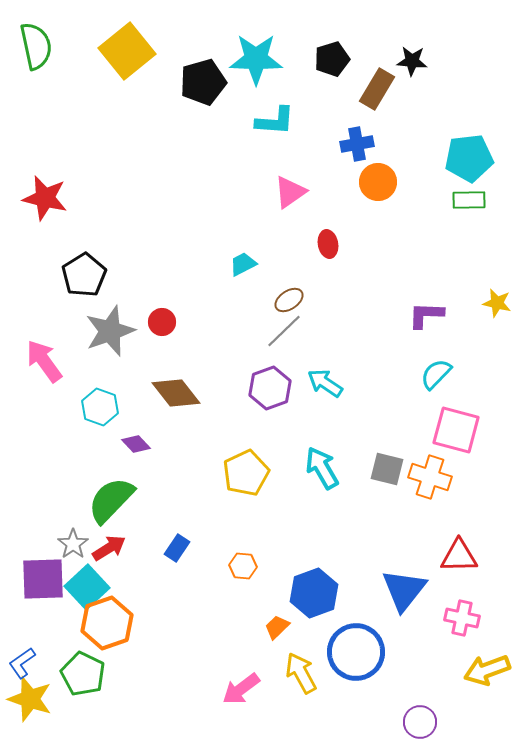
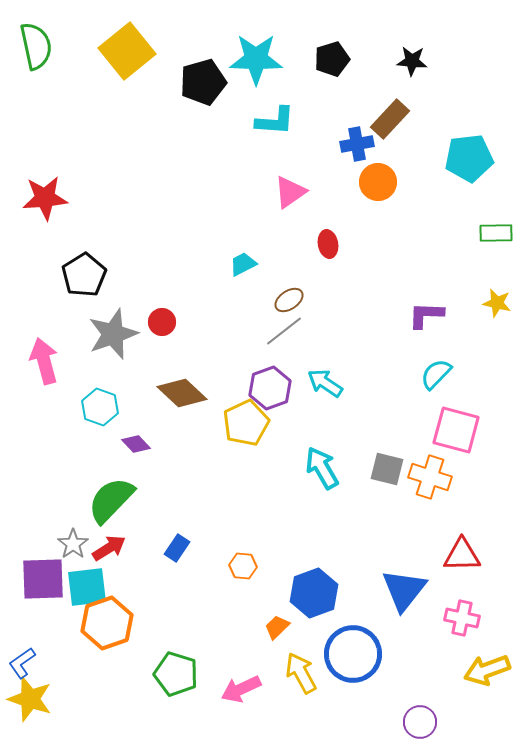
brown rectangle at (377, 89): moved 13 px right, 30 px down; rotated 12 degrees clockwise
red star at (45, 198): rotated 18 degrees counterclockwise
green rectangle at (469, 200): moved 27 px right, 33 px down
gray star at (110, 331): moved 3 px right, 3 px down
gray line at (284, 331): rotated 6 degrees clockwise
pink arrow at (44, 361): rotated 21 degrees clockwise
brown diamond at (176, 393): moved 6 px right; rotated 9 degrees counterclockwise
yellow pentagon at (246, 473): moved 50 px up
red triangle at (459, 556): moved 3 px right, 1 px up
cyan square at (87, 587): rotated 36 degrees clockwise
blue circle at (356, 652): moved 3 px left, 2 px down
green pentagon at (83, 674): moved 93 px right; rotated 9 degrees counterclockwise
pink arrow at (241, 689): rotated 12 degrees clockwise
